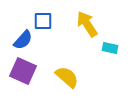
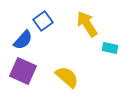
blue square: rotated 36 degrees counterclockwise
